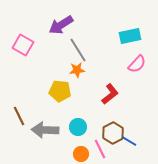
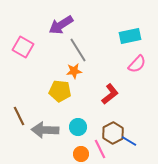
pink square: moved 2 px down
orange star: moved 3 px left, 1 px down
